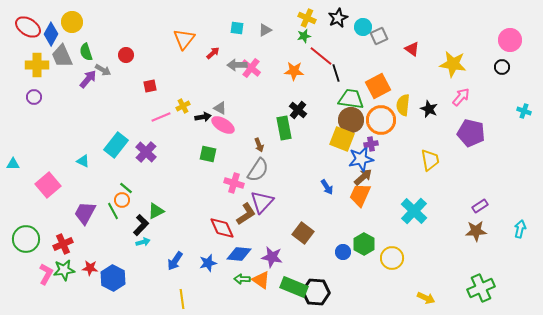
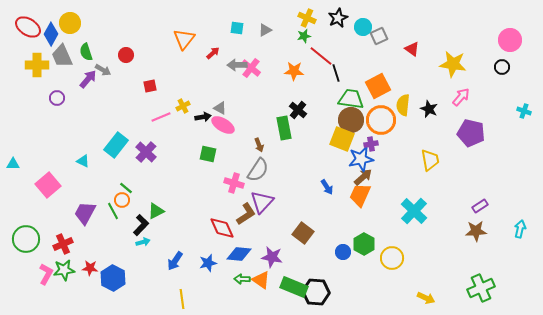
yellow circle at (72, 22): moved 2 px left, 1 px down
purple circle at (34, 97): moved 23 px right, 1 px down
